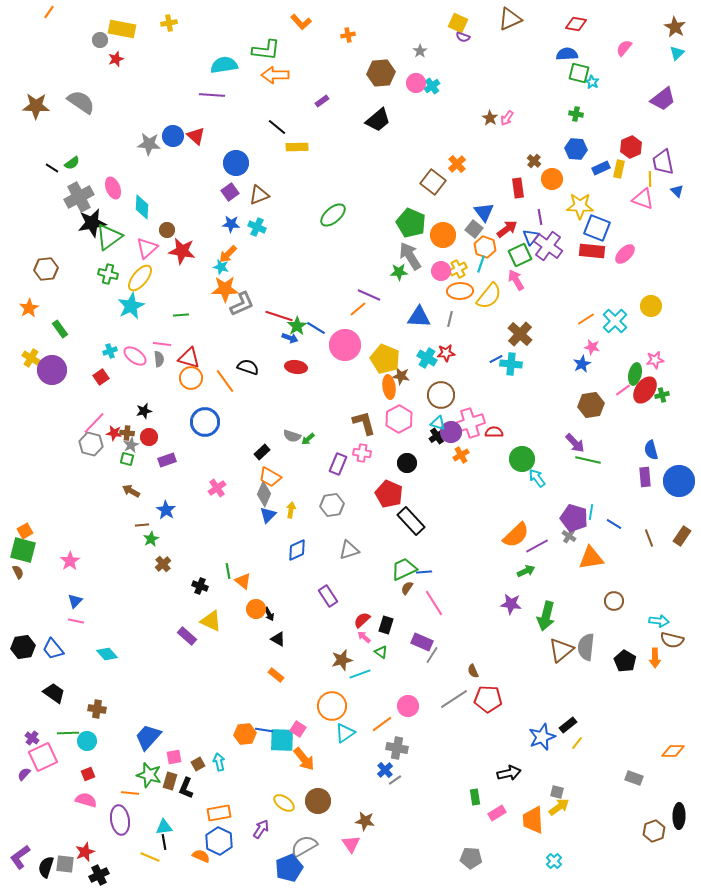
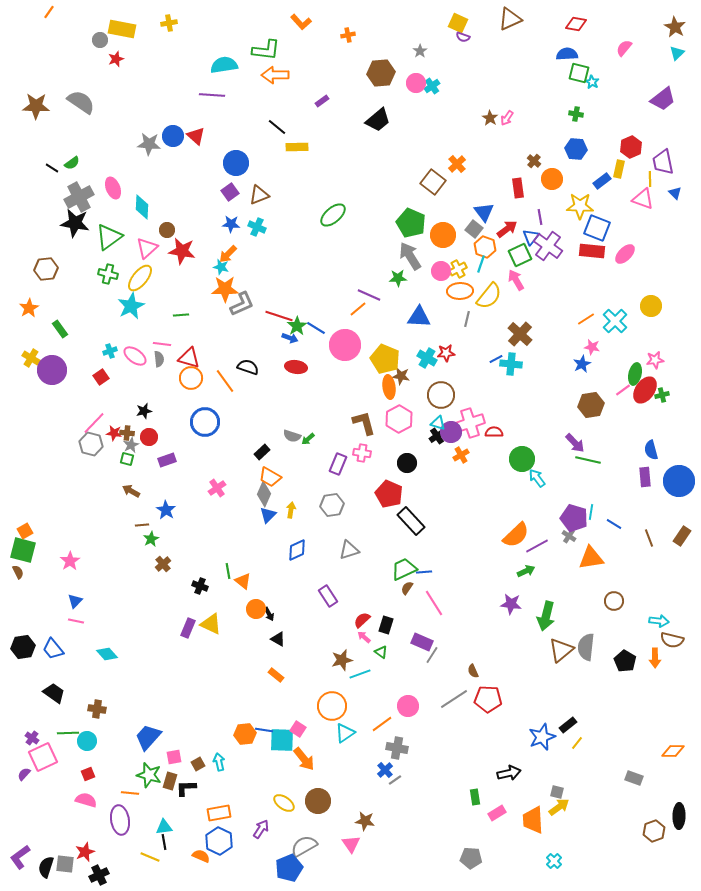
blue rectangle at (601, 168): moved 1 px right, 13 px down; rotated 12 degrees counterclockwise
blue triangle at (677, 191): moved 2 px left, 2 px down
black star at (92, 223): moved 17 px left; rotated 20 degrees clockwise
green star at (399, 272): moved 1 px left, 6 px down
gray line at (450, 319): moved 17 px right
yellow triangle at (211, 621): moved 3 px down
purple rectangle at (187, 636): moved 1 px right, 8 px up; rotated 72 degrees clockwise
black L-shape at (186, 788): rotated 65 degrees clockwise
